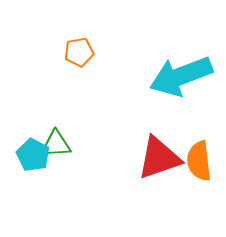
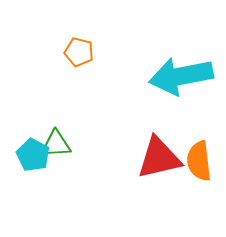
orange pentagon: rotated 24 degrees clockwise
cyan arrow: rotated 10 degrees clockwise
red triangle: rotated 6 degrees clockwise
